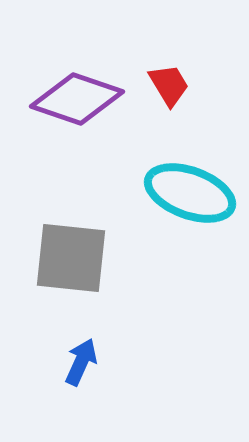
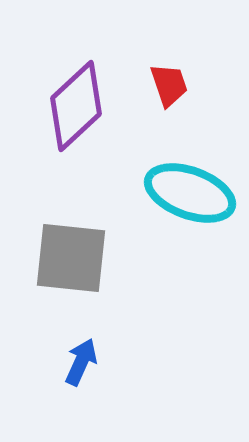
red trapezoid: rotated 12 degrees clockwise
purple diamond: moved 1 px left, 7 px down; rotated 62 degrees counterclockwise
